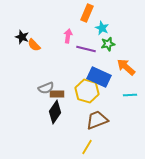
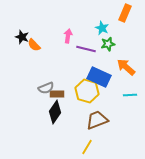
orange rectangle: moved 38 px right
